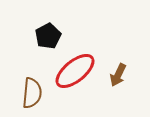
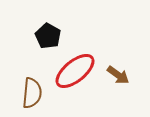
black pentagon: rotated 15 degrees counterclockwise
brown arrow: rotated 80 degrees counterclockwise
